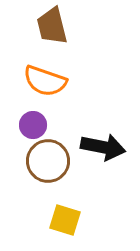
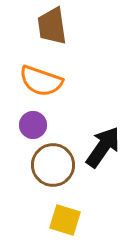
brown trapezoid: rotated 6 degrees clockwise
orange semicircle: moved 4 px left
black arrow: rotated 66 degrees counterclockwise
brown circle: moved 5 px right, 4 px down
